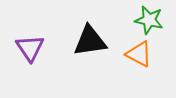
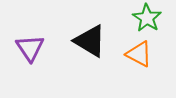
green star: moved 2 px left, 2 px up; rotated 20 degrees clockwise
black triangle: rotated 39 degrees clockwise
